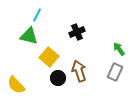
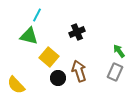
green arrow: moved 2 px down
